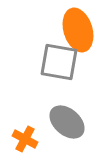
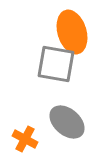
orange ellipse: moved 6 px left, 2 px down
gray square: moved 3 px left, 2 px down
